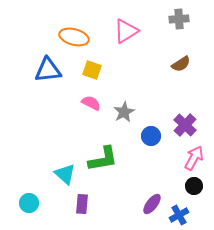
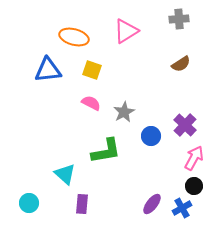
green L-shape: moved 3 px right, 8 px up
blue cross: moved 3 px right, 7 px up
